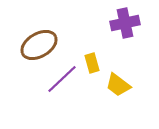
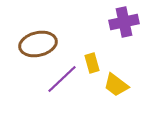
purple cross: moved 1 px left, 1 px up
brown ellipse: moved 1 px left, 1 px up; rotated 18 degrees clockwise
yellow trapezoid: moved 2 px left
